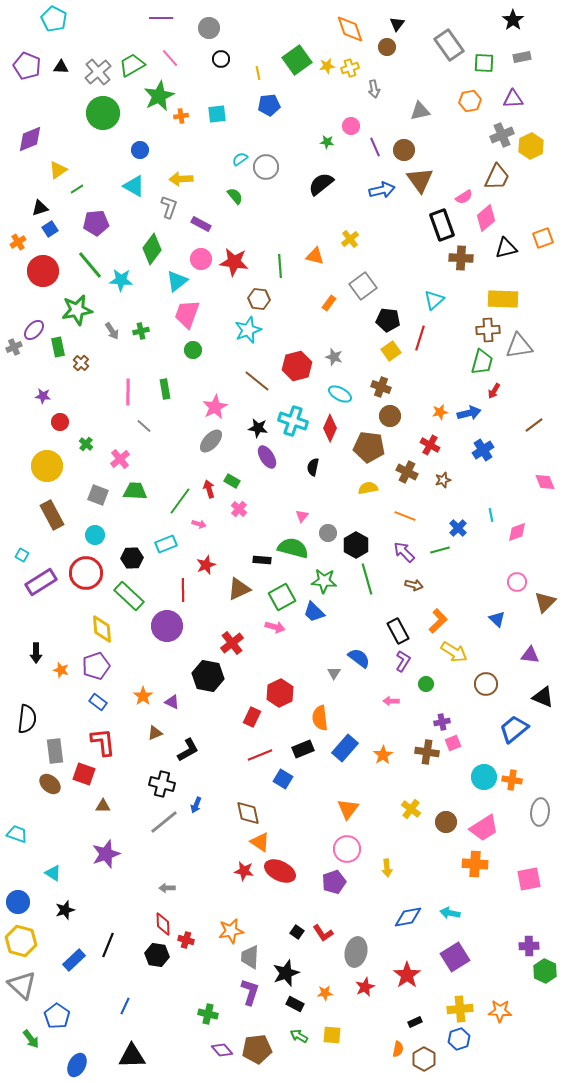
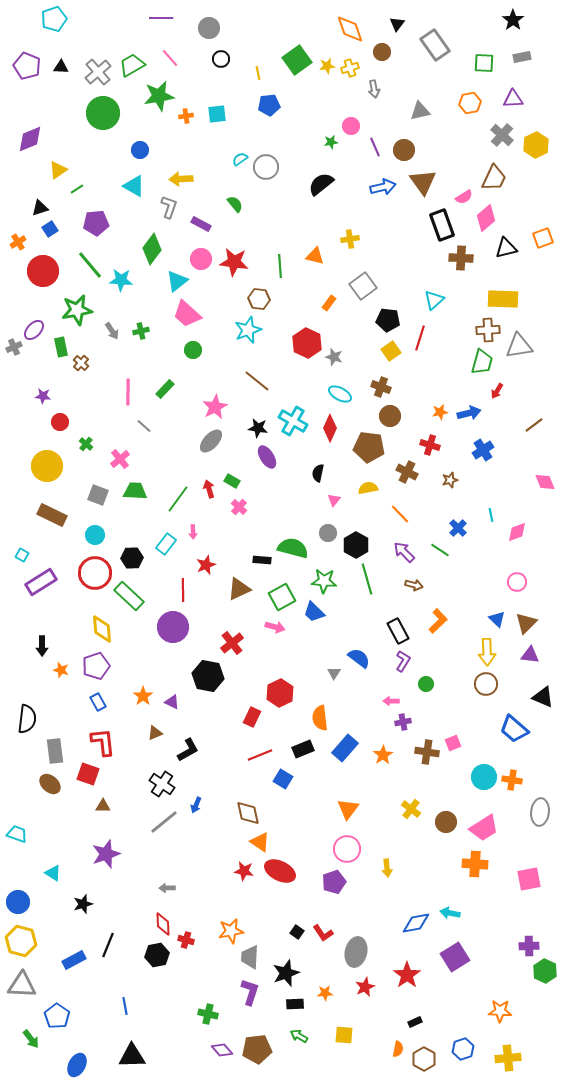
cyan pentagon at (54, 19): rotated 25 degrees clockwise
gray rectangle at (449, 45): moved 14 px left
brown circle at (387, 47): moved 5 px left, 5 px down
green star at (159, 96): rotated 16 degrees clockwise
orange hexagon at (470, 101): moved 2 px down
orange cross at (181, 116): moved 5 px right
gray cross at (502, 135): rotated 25 degrees counterclockwise
green star at (327, 142): moved 4 px right; rotated 16 degrees counterclockwise
yellow hexagon at (531, 146): moved 5 px right, 1 px up
brown trapezoid at (497, 177): moved 3 px left, 1 px down
brown triangle at (420, 180): moved 3 px right, 2 px down
blue arrow at (382, 190): moved 1 px right, 3 px up
green semicircle at (235, 196): moved 8 px down
yellow cross at (350, 239): rotated 30 degrees clockwise
pink trapezoid at (187, 314): rotated 68 degrees counterclockwise
green rectangle at (58, 347): moved 3 px right
red hexagon at (297, 366): moved 10 px right, 23 px up; rotated 20 degrees counterclockwise
green rectangle at (165, 389): rotated 54 degrees clockwise
red arrow at (494, 391): moved 3 px right
cyan cross at (293, 421): rotated 12 degrees clockwise
red cross at (430, 445): rotated 12 degrees counterclockwise
black semicircle at (313, 467): moved 5 px right, 6 px down
brown star at (443, 480): moved 7 px right
green line at (180, 501): moved 2 px left, 2 px up
pink cross at (239, 509): moved 2 px up
brown rectangle at (52, 515): rotated 36 degrees counterclockwise
pink triangle at (302, 516): moved 32 px right, 16 px up
orange line at (405, 516): moved 5 px left, 2 px up; rotated 25 degrees clockwise
pink arrow at (199, 524): moved 6 px left, 8 px down; rotated 72 degrees clockwise
cyan rectangle at (166, 544): rotated 30 degrees counterclockwise
green line at (440, 550): rotated 48 degrees clockwise
red circle at (86, 573): moved 9 px right
brown triangle at (545, 602): moved 19 px left, 21 px down
purple circle at (167, 626): moved 6 px right, 1 px down
yellow arrow at (454, 652): moved 33 px right; rotated 56 degrees clockwise
black arrow at (36, 653): moved 6 px right, 7 px up
blue rectangle at (98, 702): rotated 24 degrees clockwise
purple cross at (442, 722): moved 39 px left
blue trapezoid at (514, 729): rotated 100 degrees counterclockwise
red square at (84, 774): moved 4 px right
black cross at (162, 784): rotated 20 degrees clockwise
black star at (65, 910): moved 18 px right, 6 px up
blue diamond at (408, 917): moved 8 px right, 6 px down
black hexagon at (157, 955): rotated 20 degrees counterclockwise
blue rectangle at (74, 960): rotated 15 degrees clockwise
gray triangle at (22, 985): rotated 40 degrees counterclockwise
black rectangle at (295, 1004): rotated 30 degrees counterclockwise
blue line at (125, 1006): rotated 36 degrees counterclockwise
yellow cross at (460, 1009): moved 48 px right, 49 px down
yellow square at (332, 1035): moved 12 px right
blue hexagon at (459, 1039): moved 4 px right, 10 px down
